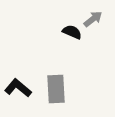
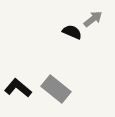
gray rectangle: rotated 48 degrees counterclockwise
